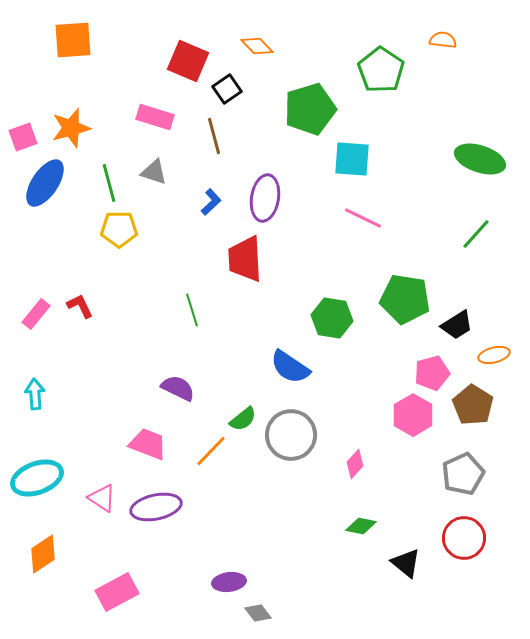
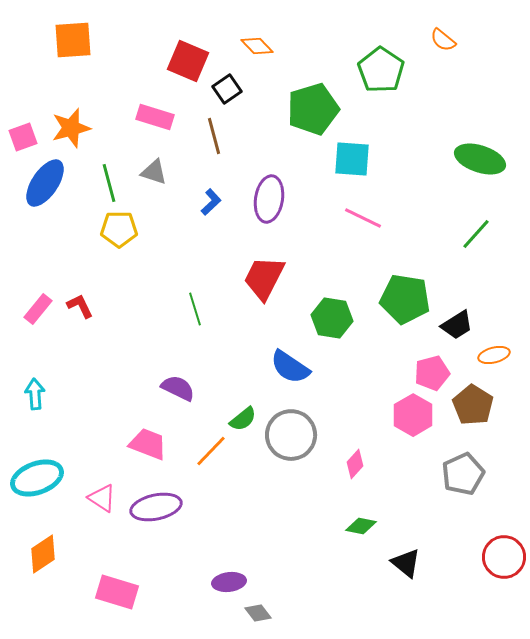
orange semicircle at (443, 40): rotated 148 degrees counterclockwise
green pentagon at (310, 109): moved 3 px right
purple ellipse at (265, 198): moved 4 px right, 1 px down
red trapezoid at (245, 259): moved 19 px right, 19 px down; rotated 30 degrees clockwise
green line at (192, 310): moved 3 px right, 1 px up
pink rectangle at (36, 314): moved 2 px right, 5 px up
red circle at (464, 538): moved 40 px right, 19 px down
pink rectangle at (117, 592): rotated 45 degrees clockwise
